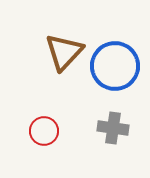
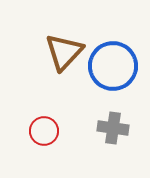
blue circle: moved 2 px left
